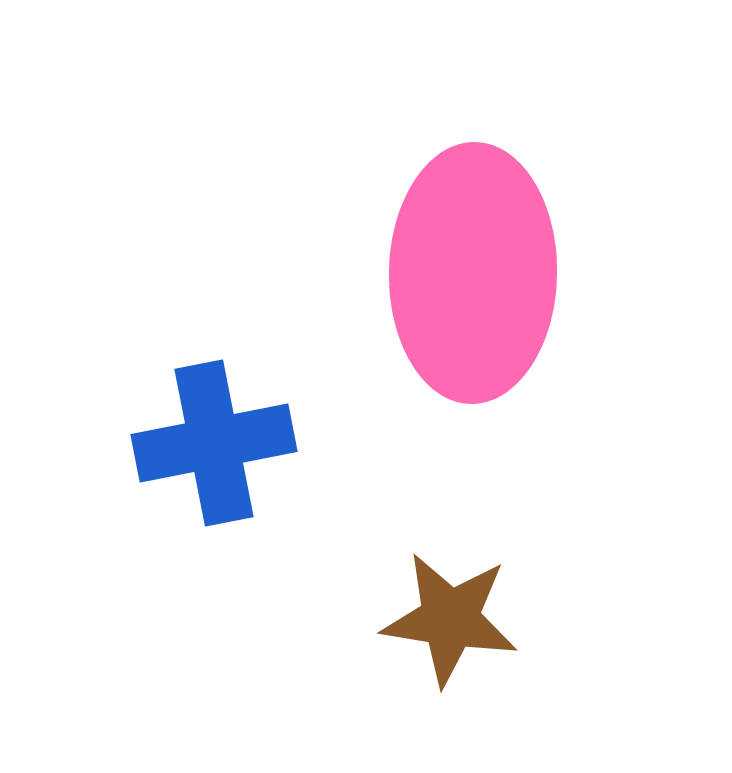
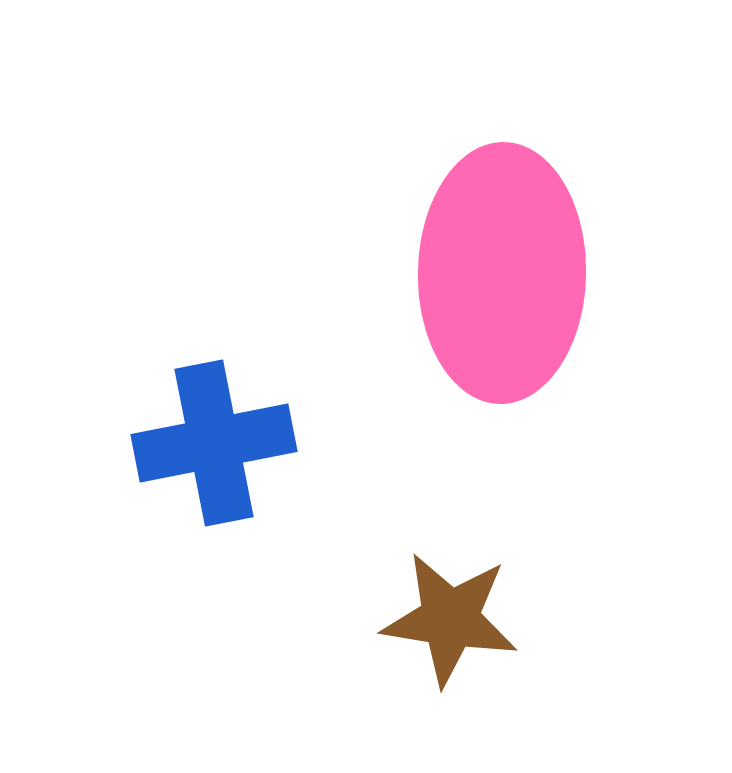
pink ellipse: moved 29 px right
